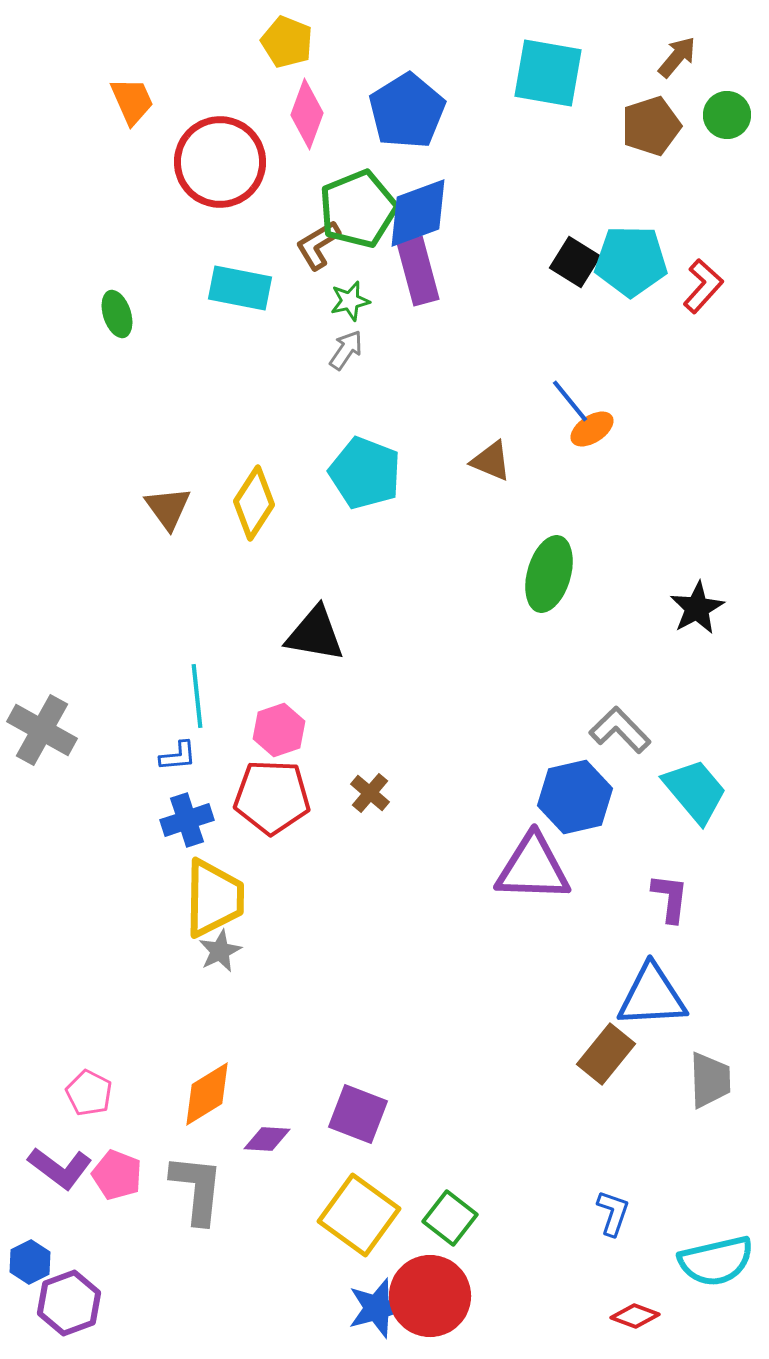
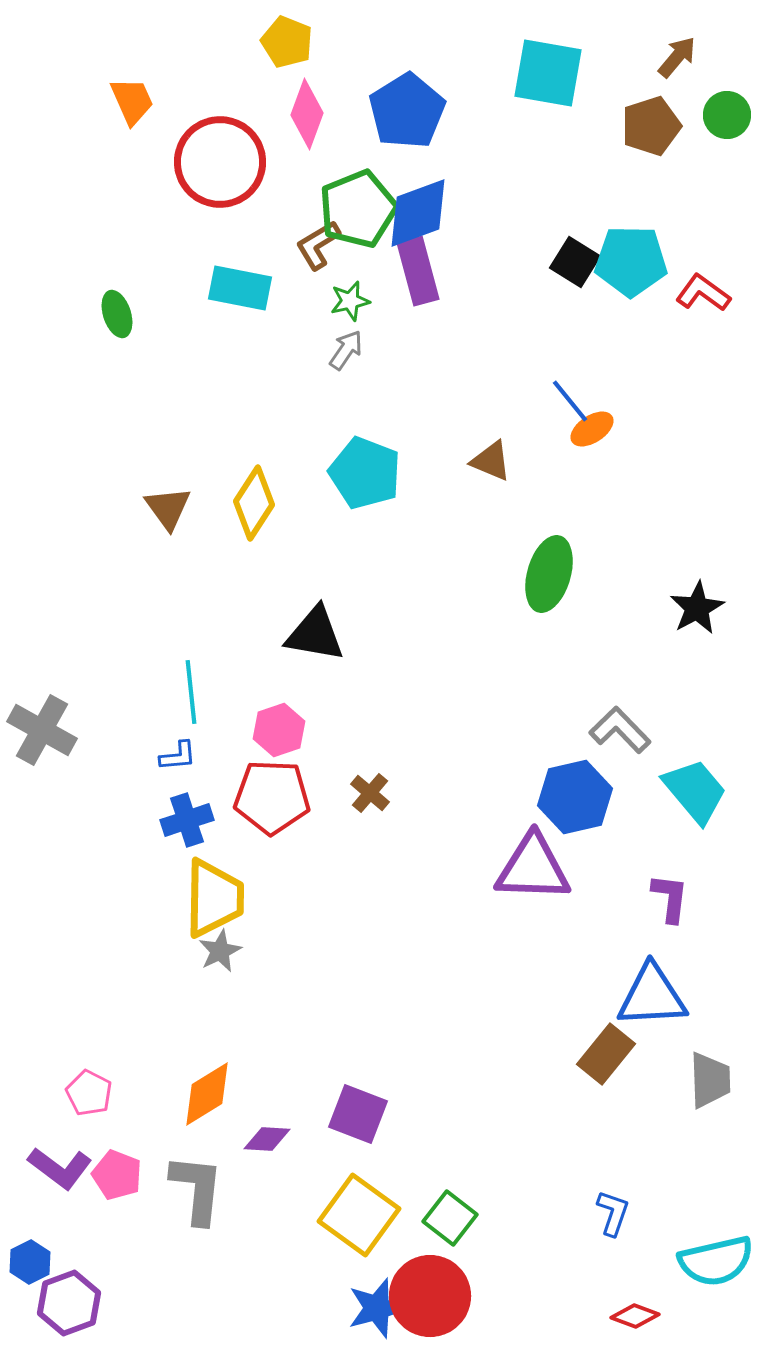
red L-shape at (703, 286): moved 7 px down; rotated 96 degrees counterclockwise
cyan line at (197, 696): moved 6 px left, 4 px up
